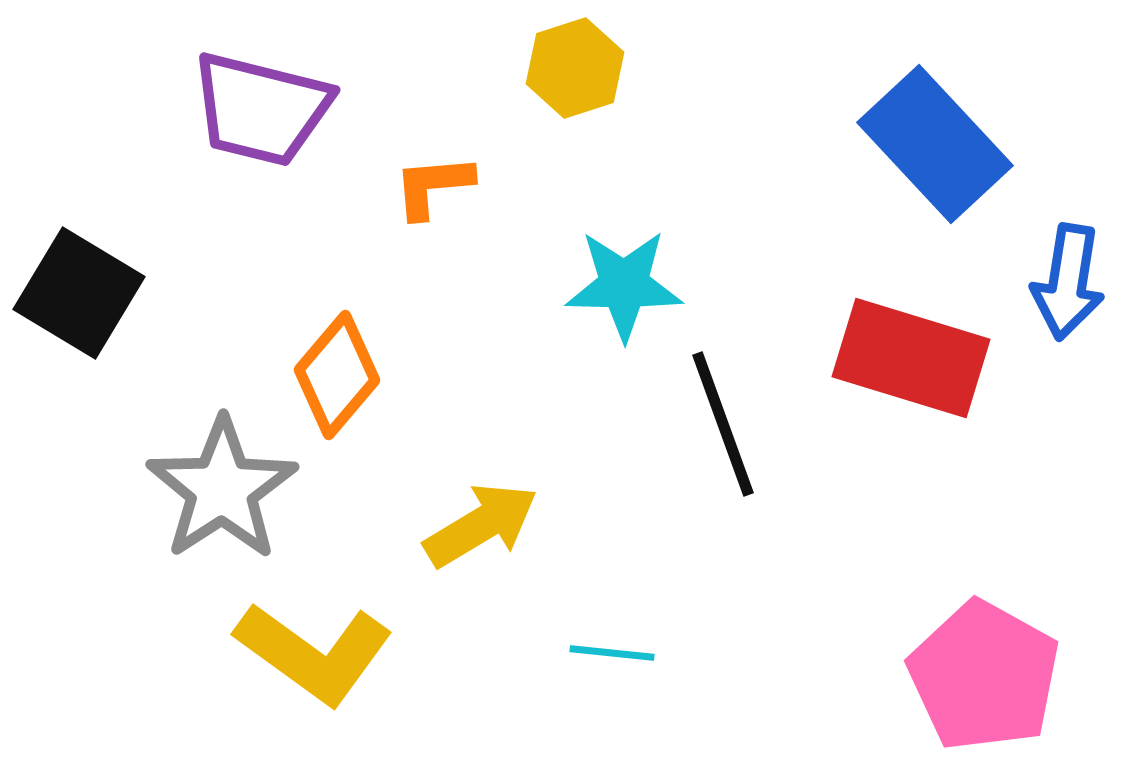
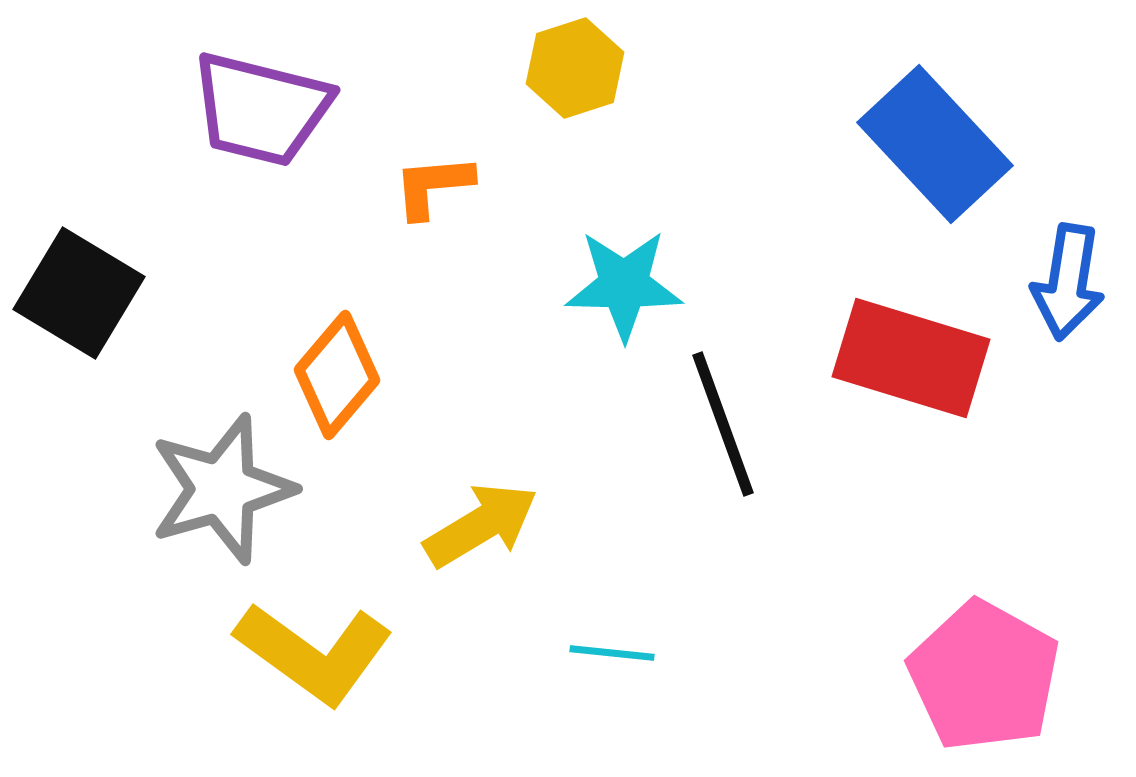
gray star: rotated 17 degrees clockwise
